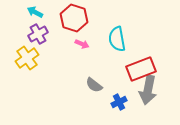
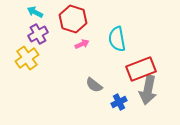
red hexagon: moved 1 px left, 1 px down
pink arrow: rotated 48 degrees counterclockwise
